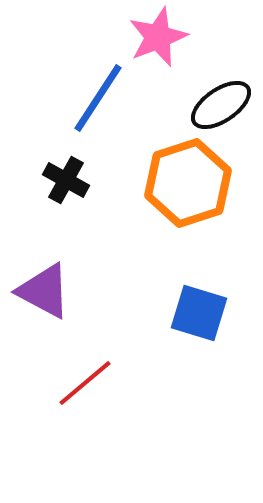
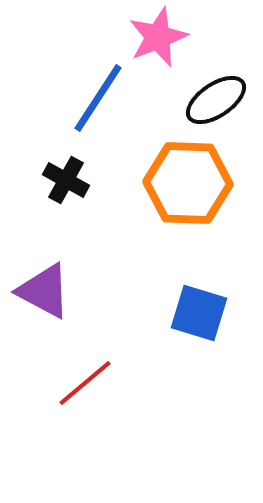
black ellipse: moved 5 px left, 5 px up
orange hexagon: rotated 20 degrees clockwise
